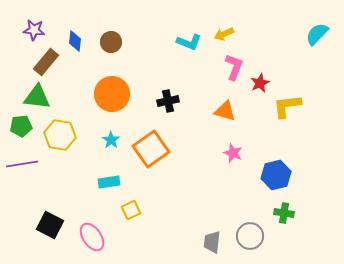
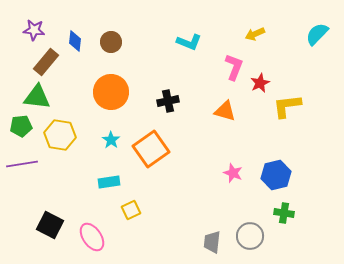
yellow arrow: moved 31 px right
orange circle: moved 1 px left, 2 px up
pink star: moved 20 px down
